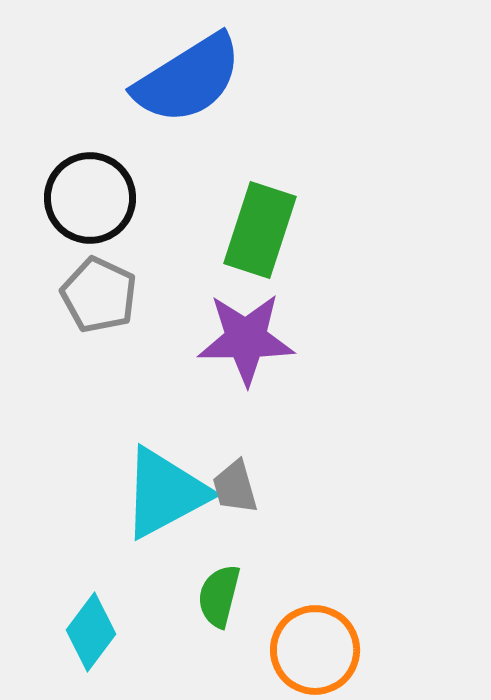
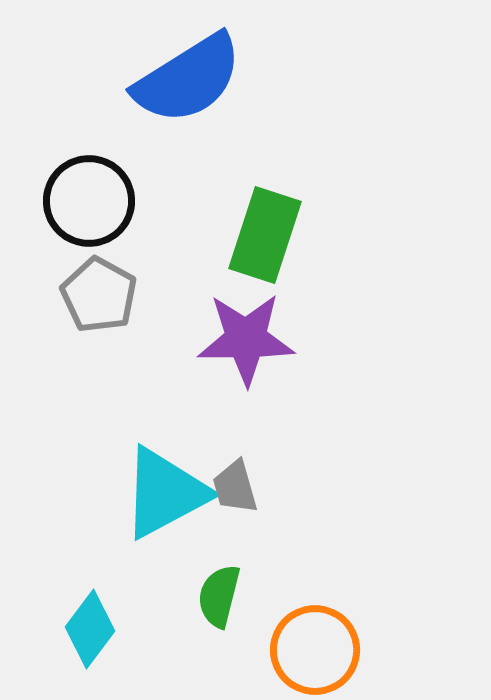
black circle: moved 1 px left, 3 px down
green rectangle: moved 5 px right, 5 px down
gray pentagon: rotated 4 degrees clockwise
cyan diamond: moved 1 px left, 3 px up
